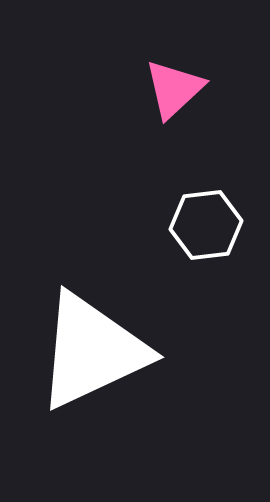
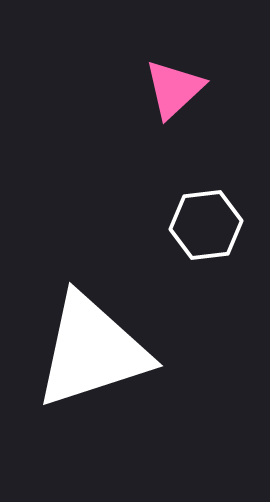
white triangle: rotated 7 degrees clockwise
